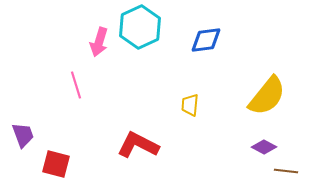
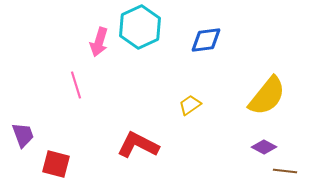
yellow trapezoid: rotated 50 degrees clockwise
brown line: moved 1 px left
